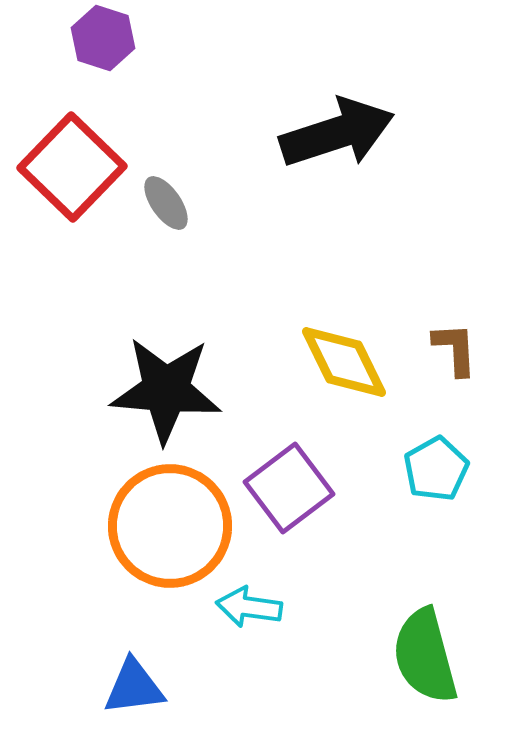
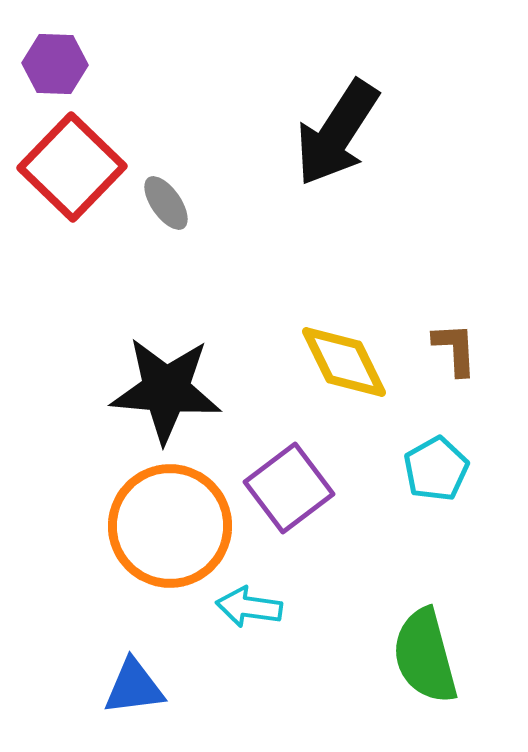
purple hexagon: moved 48 px left, 26 px down; rotated 16 degrees counterclockwise
black arrow: rotated 141 degrees clockwise
